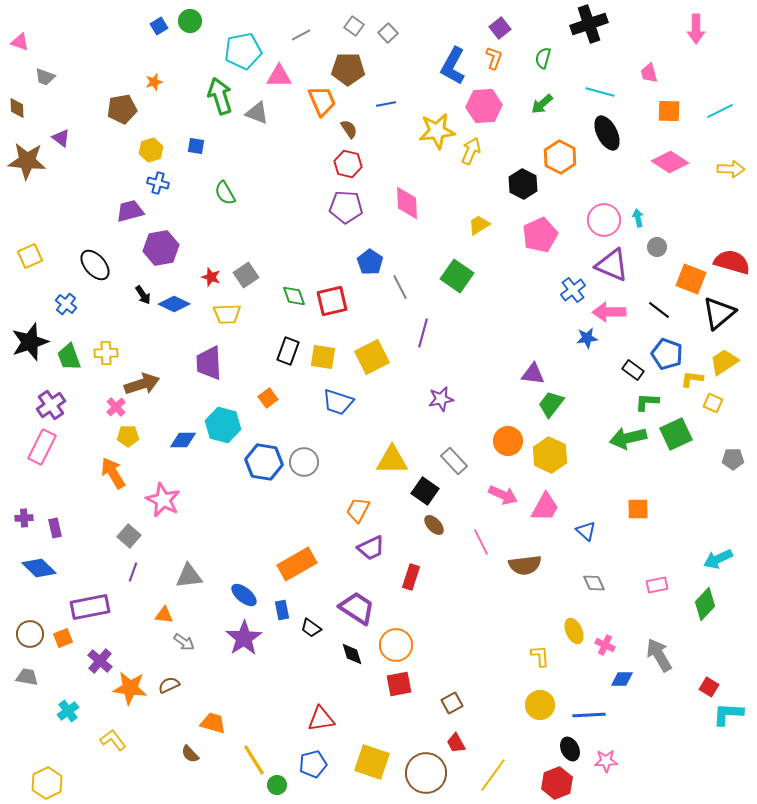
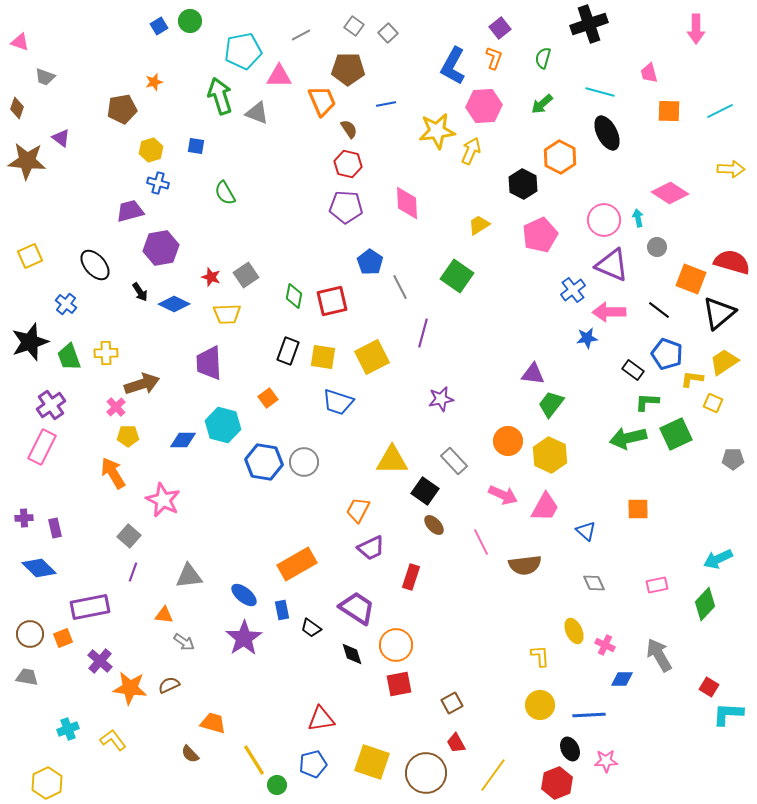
brown diamond at (17, 108): rotated 20 degrees clockwise
pink diamond at (670, 162): moved 31 px down
black arrow at (143, 295): moved 3 px left, 3 px up
green diamond at (294, 296): rotated 30 degrees clockwise
cyan cross at (68, 711): moved 18 px down; rotated 15 degrees clockwise
